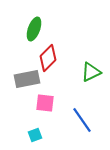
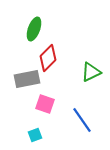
pink square: moved 1 px down; rotated 12 degrees clockwise
